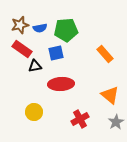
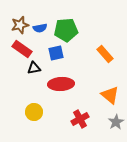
black triangle: moved 1 px left, 2 px down
